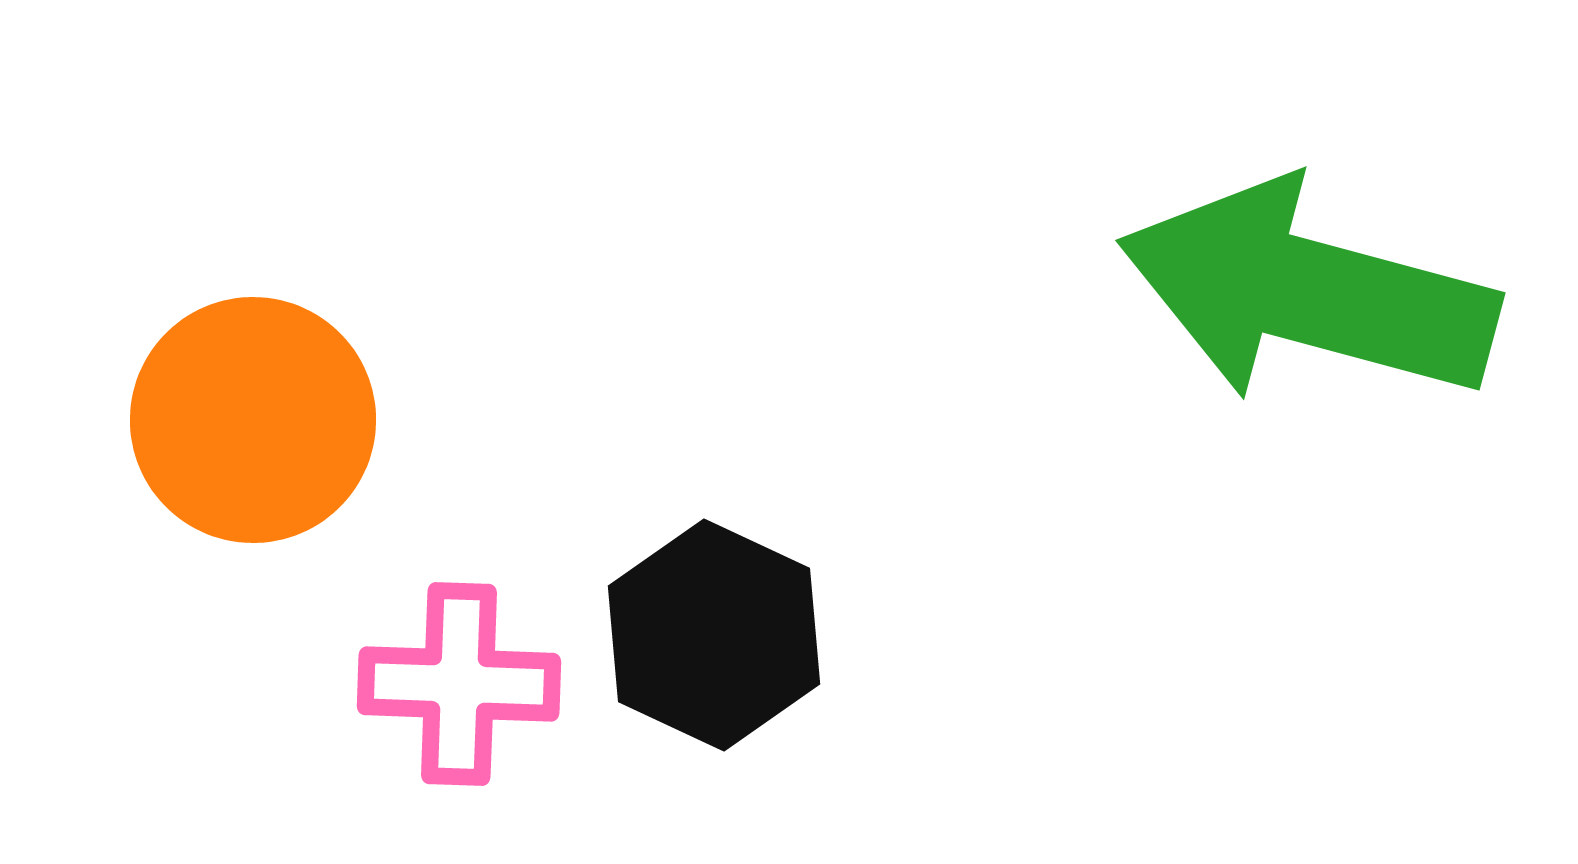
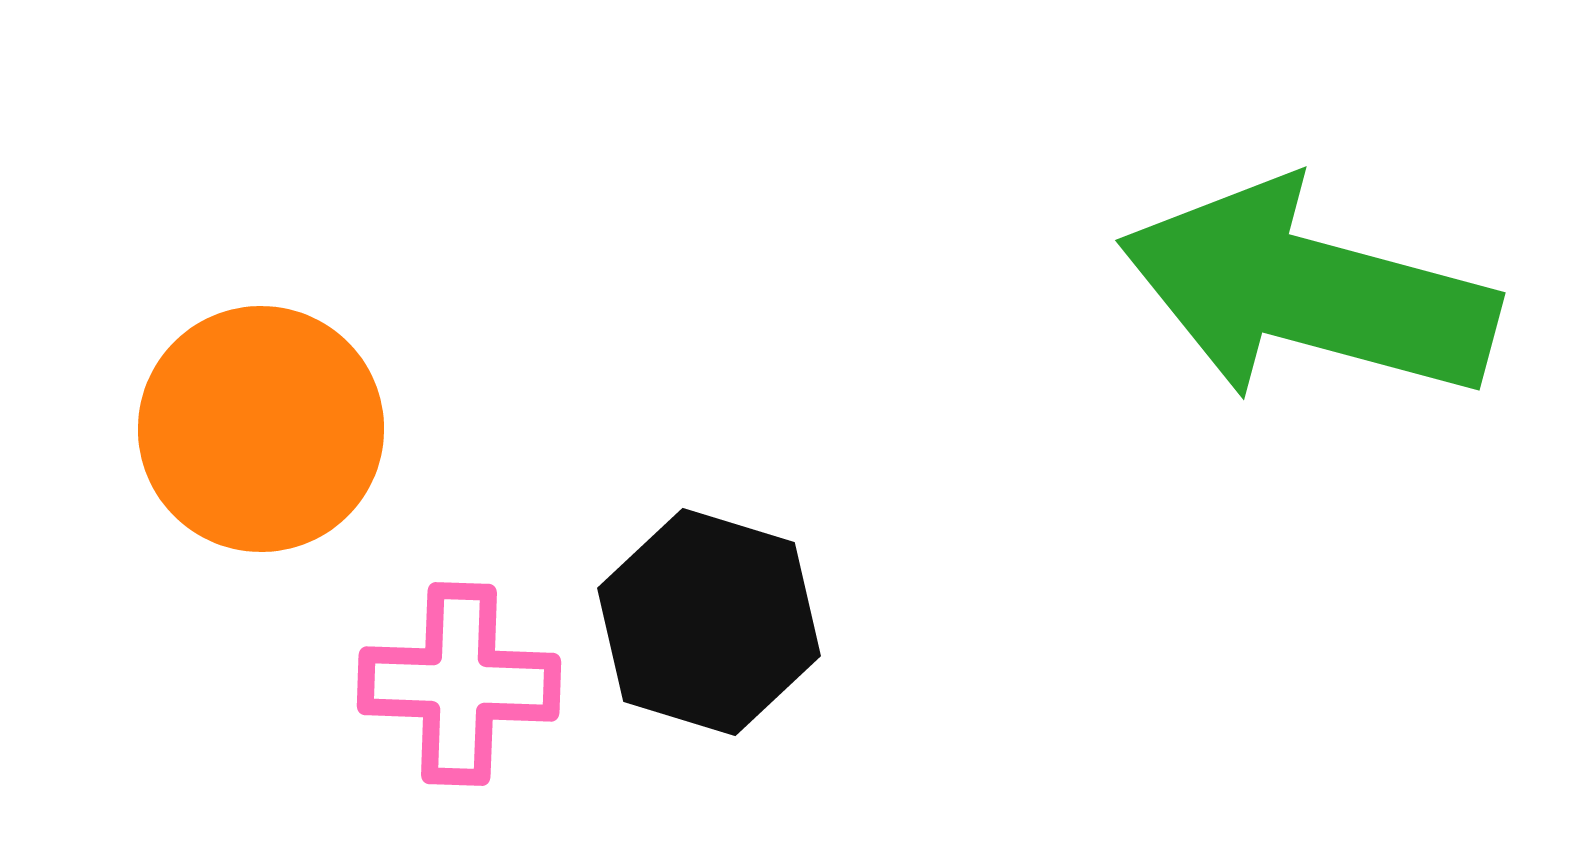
orange circle: moved 8 px right, 9 px down
black hexagon: moved 5 px left, 13 px up; rotated 8 degrees counterclockwise
